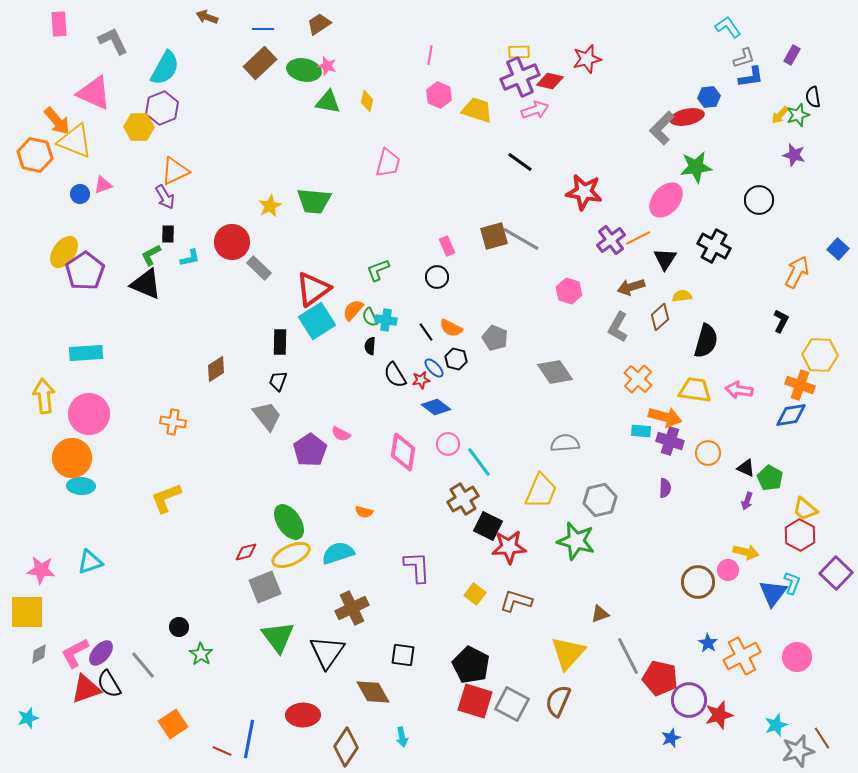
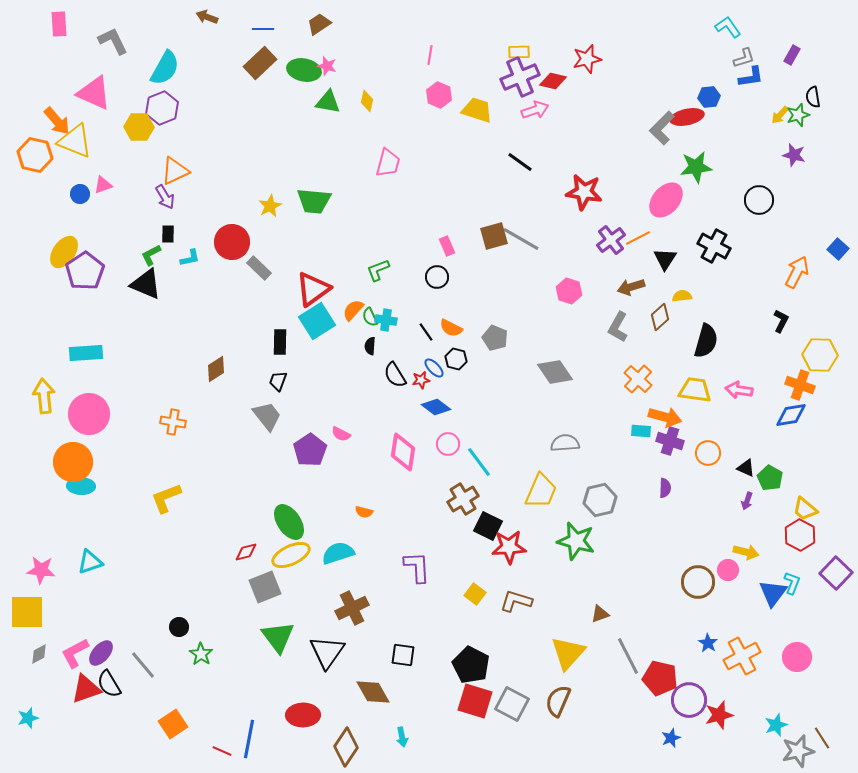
red diamond at (550, 81): moved 3 px right
orange circle at (72, 458): moved 1 px right, 4 px down
